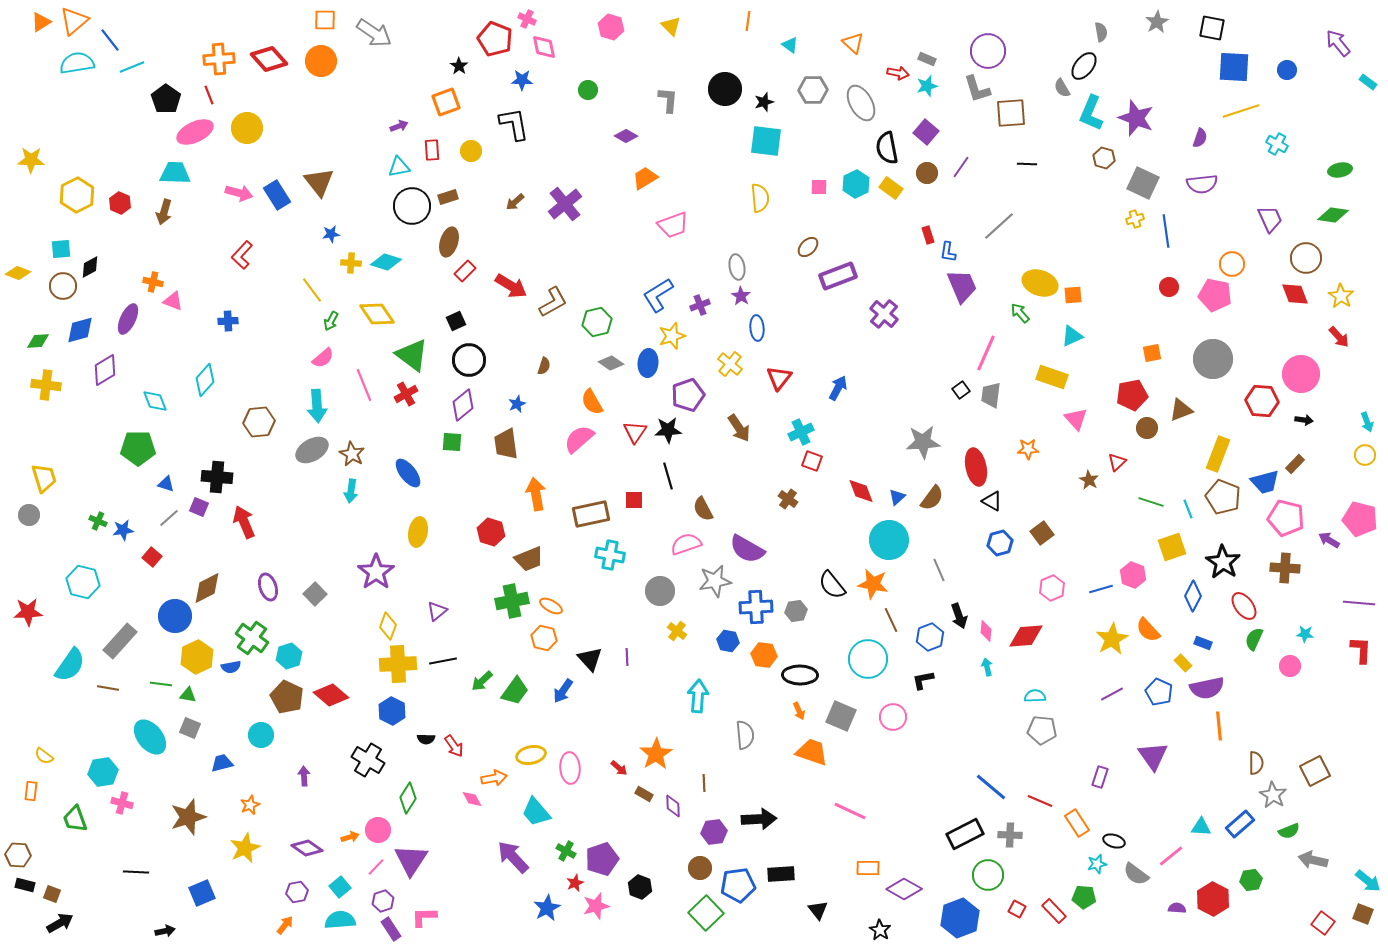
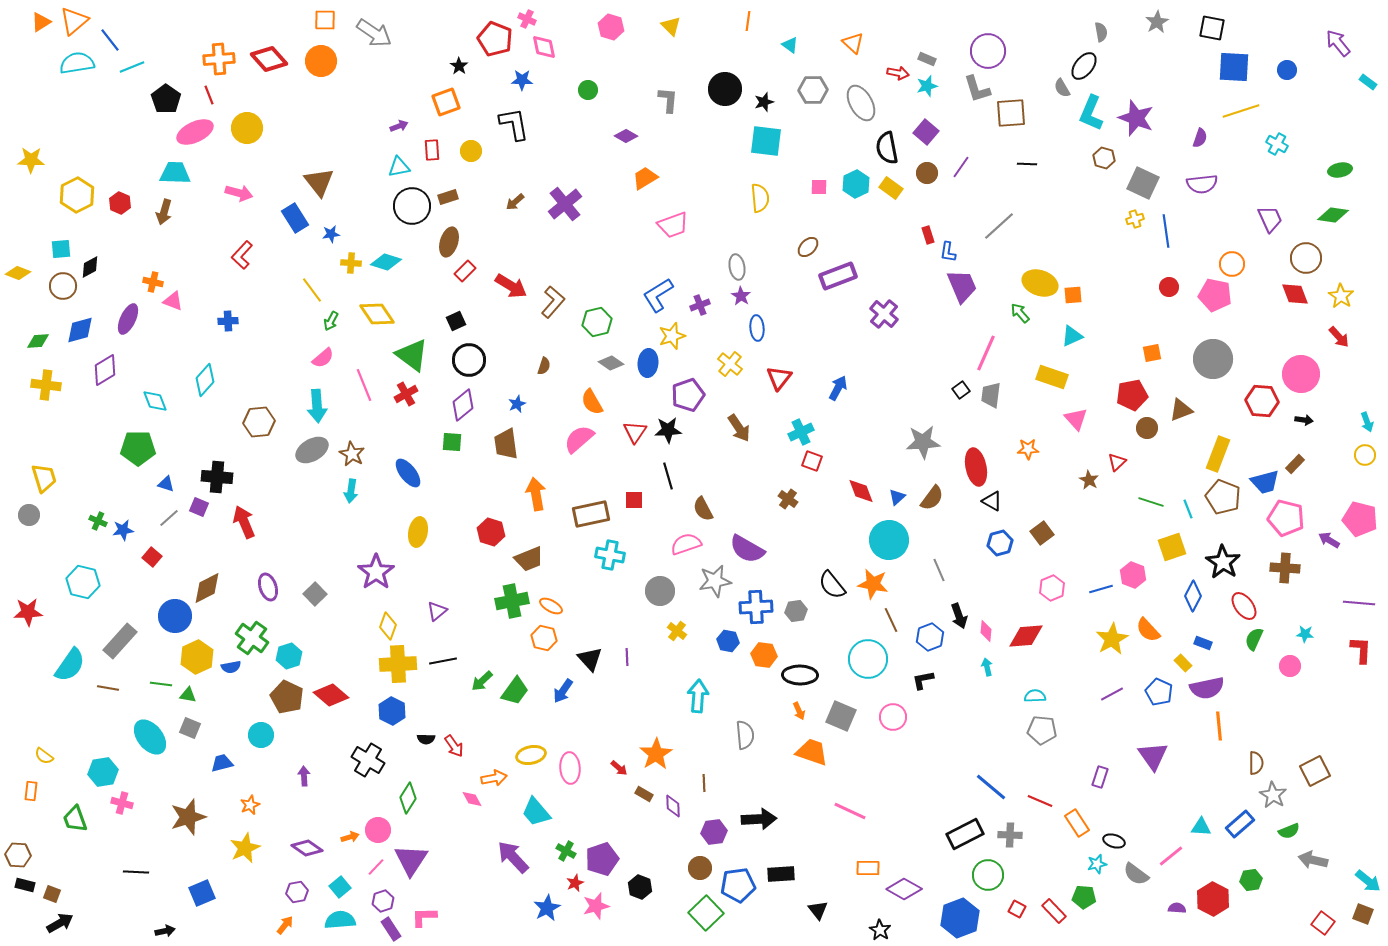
blue rectangle at (277, 195): moved 18 px right, 23 px down
brown L-shape at (553, 302): rotated 20 degrees counterclockwise
